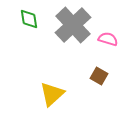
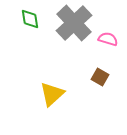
green diamond: moved 1 px right
gray cross: moved 1 px right, 2 px up
brown square: moved 1 px right, 1 px down
